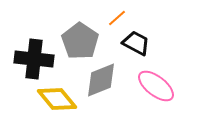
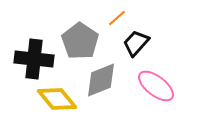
black trapezoid: rotated 76 degrees counterclockwise
